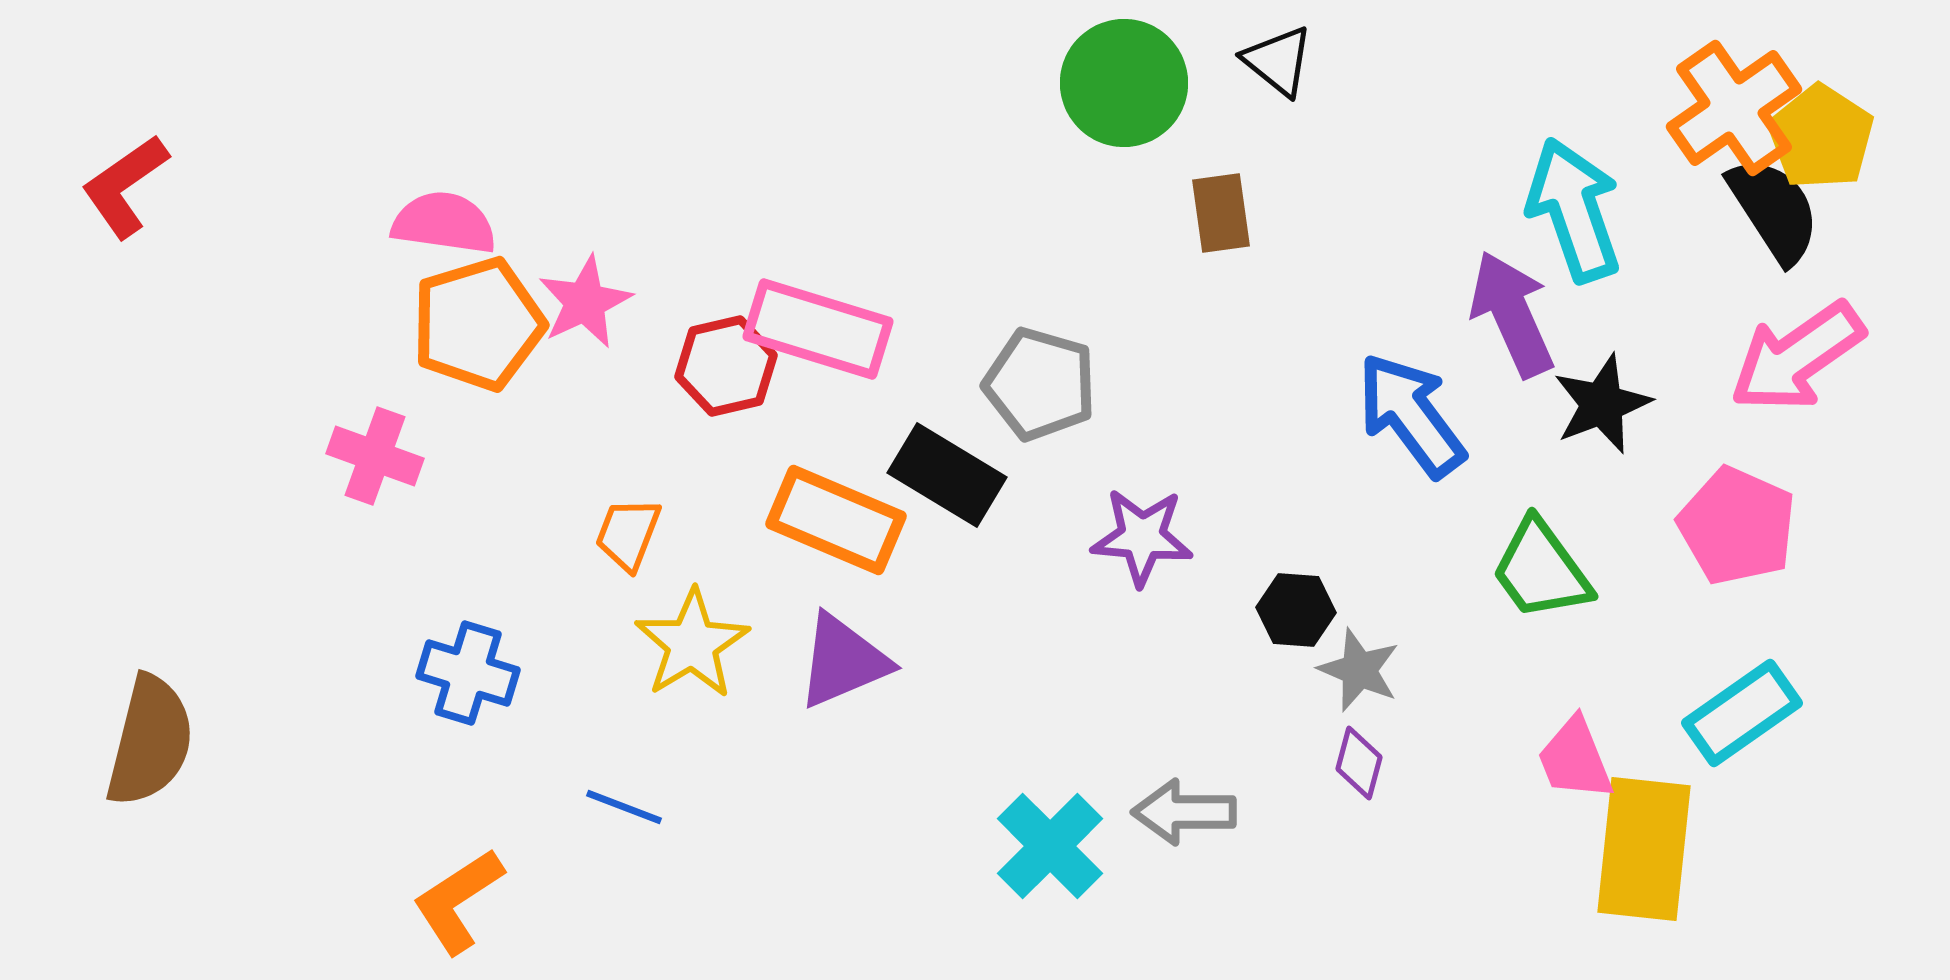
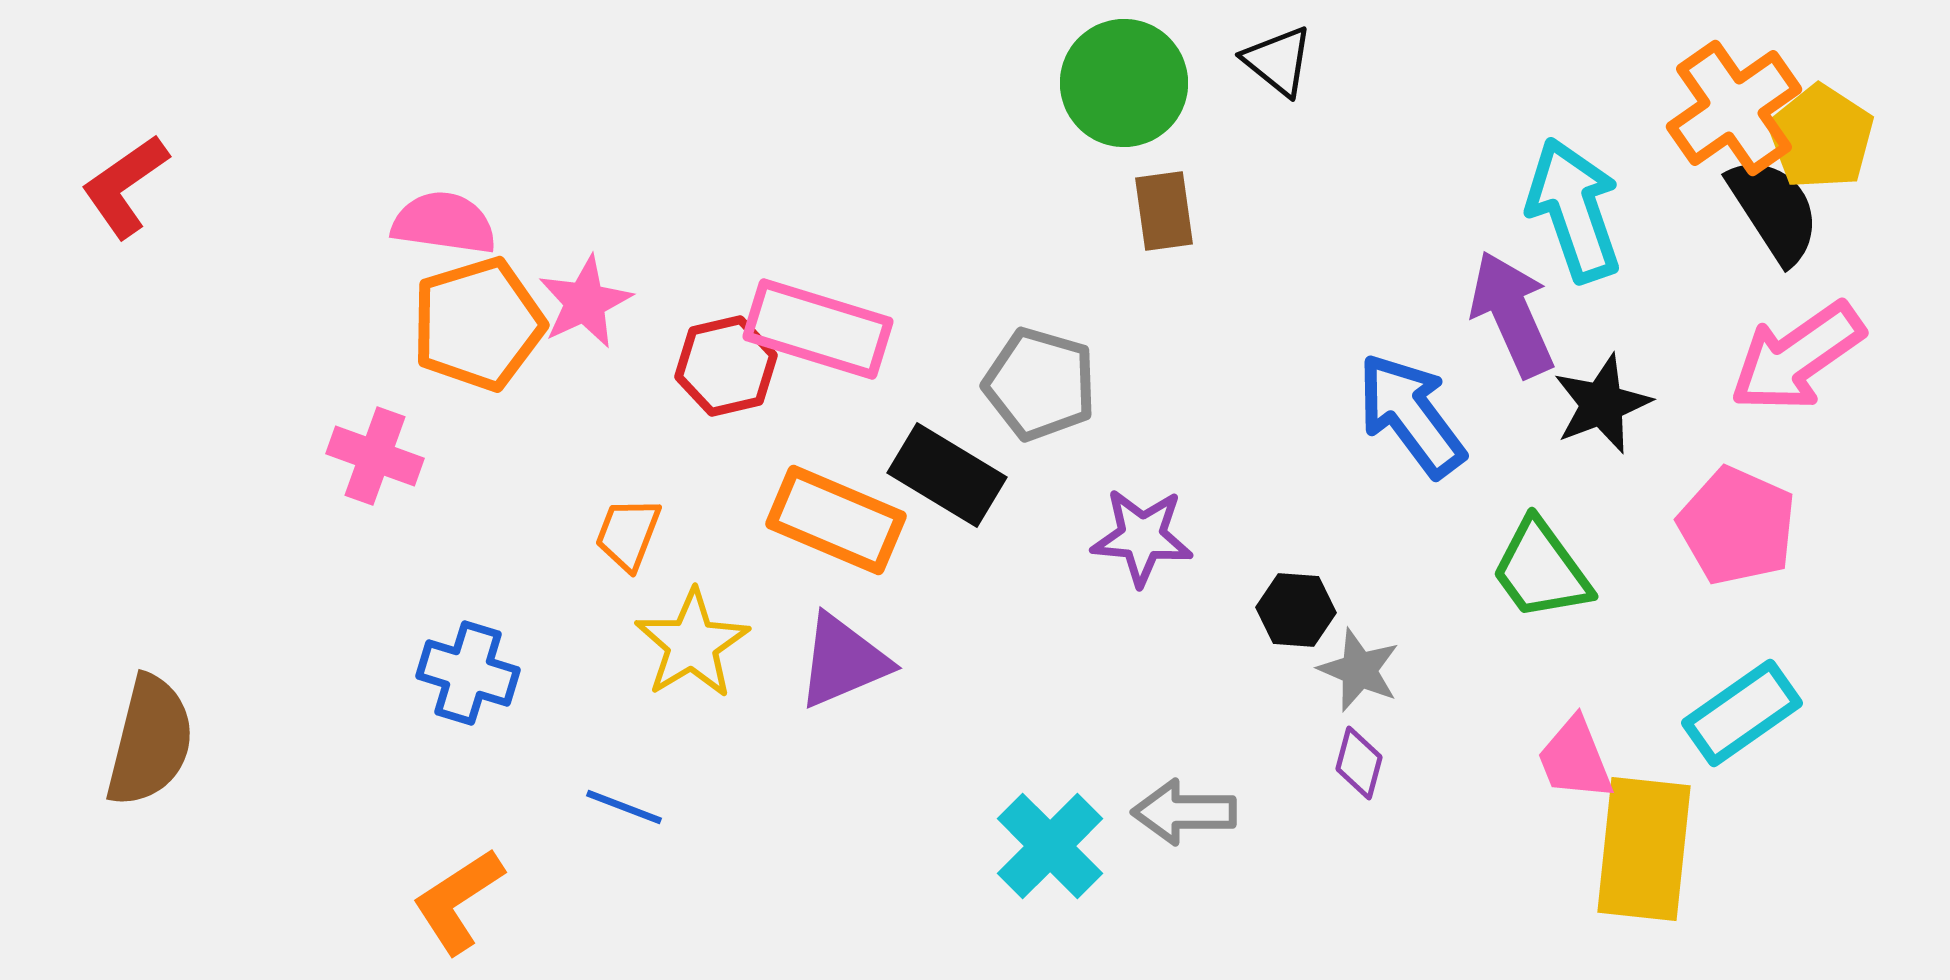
brown rectangle: moved 57 px left, 2 px up
